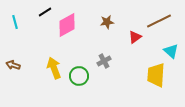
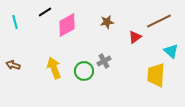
green circle: moved 5 px right, 5 px up
